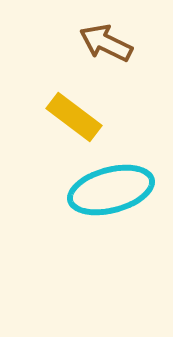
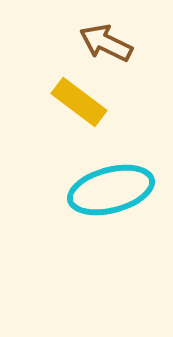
yellow rectangle: moved 5 px right, 15 px up
